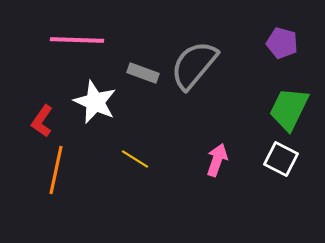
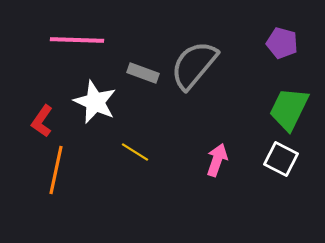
yellow line: moved 7 px up
